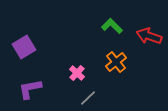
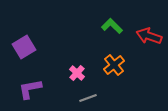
orange cross: moved 2 px left, 3 px down
gray line: rotated 24 degrees clockwise
